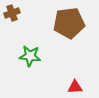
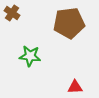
brown cross: rotated 35 degrees counterclockwise
